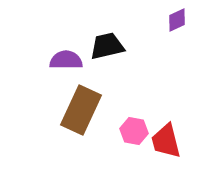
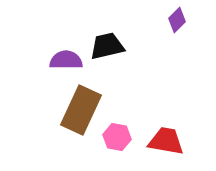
purple diamond: rotated 20 degrees counterclockwise
pink hexagon: moved 17 px left, 6 px down
red trapezoid: rotated 114 degrees clockwise
